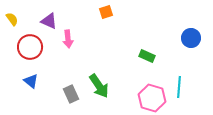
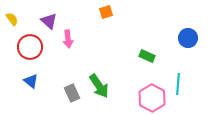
purple triangle: rotated 18 degrees clockwise
blue circle: moved 3 px left
cyan line: moved 1 px left, 3 px up
gray rectangle: moved 1 px right, 1 px up
pink hexagon: rotated 12 degrees clockwise
